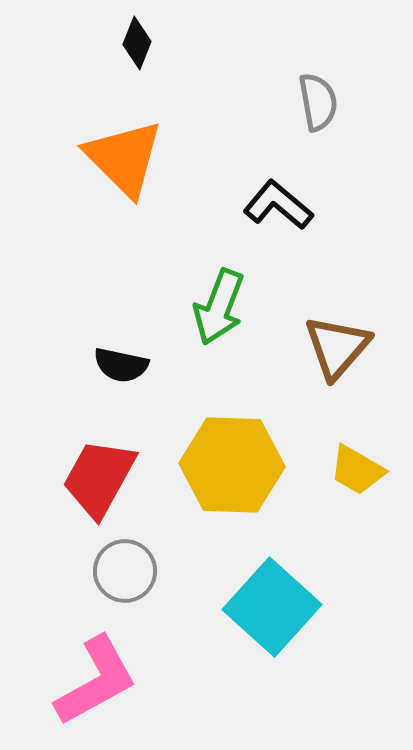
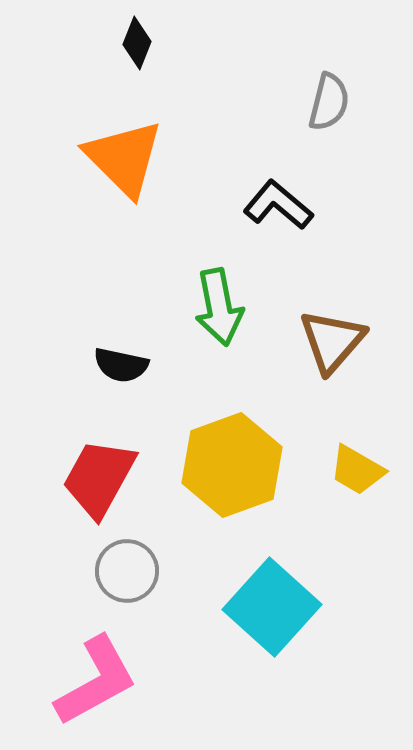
gray semicircle: moved 11 px right; rotated 24 degrees clockwise
green arrow: rotated 32 degrees counterclockwise
brown triangle: moved 5 px left, 6 px up
yellow hexagon: rotated 22 degrees counterclockwise
gray circle: moved 2 px right
